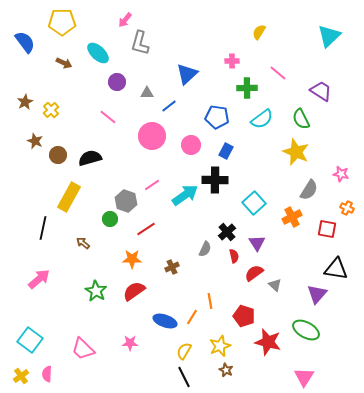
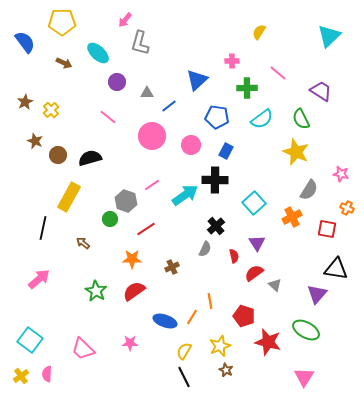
blue triangle at (187, 74): moved 10 px right, 6 px down
black cross at (227, 232): moved 11 px left, 6 px up
